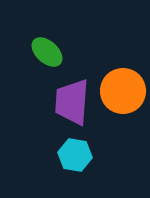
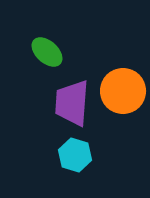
purple trapezoid: moved 1 px down
cyan hexagon: rotated 8 degrees clockwise
